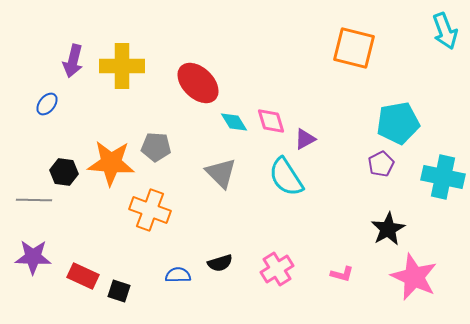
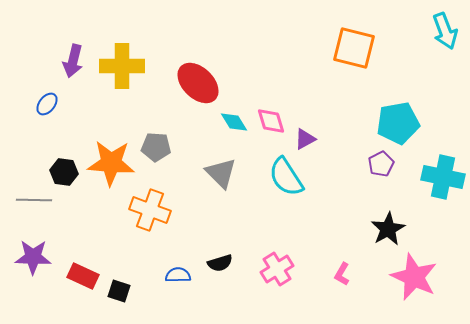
pink L-shape: rotated 105 degrees clockwise
